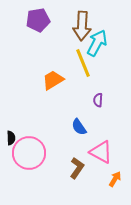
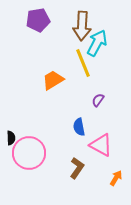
purple semicircle: rotated 32 degrees clockwise
blue semicircle: rotated 24 degrees clockwise
pink triangle: moved 7 px up
orange arrow: moved 1 px right, 1 px up
